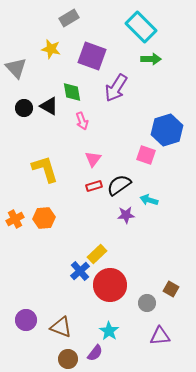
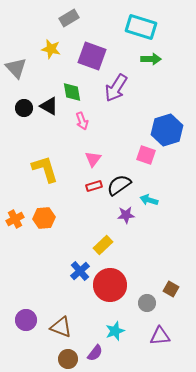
cyan rectangle: rotated 28 degrees counterclockwise
yellow rectangle: moved 6 px right, 9 px up
cyan star: moved 6 px right; rotated 18 degrees clockwise
